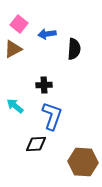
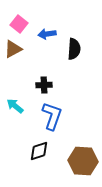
black diamond: moved 3 px right, 7 px down; rotated 15 degrees counterclockwise
brown hexagon: moved 1 px up
